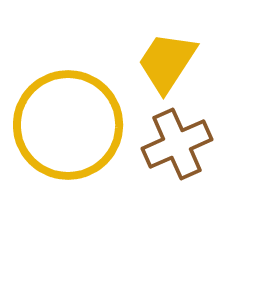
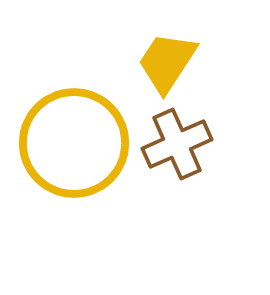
yellow circle: moved 6 px right, 18 px down
